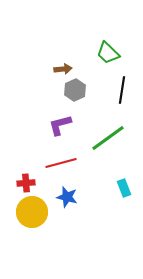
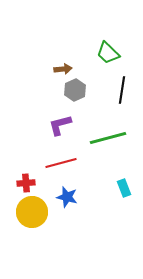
green line: rotated 21 degrees clockwise
